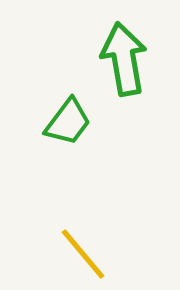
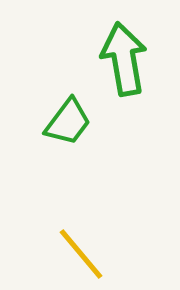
yellow line: moved 2 px left
